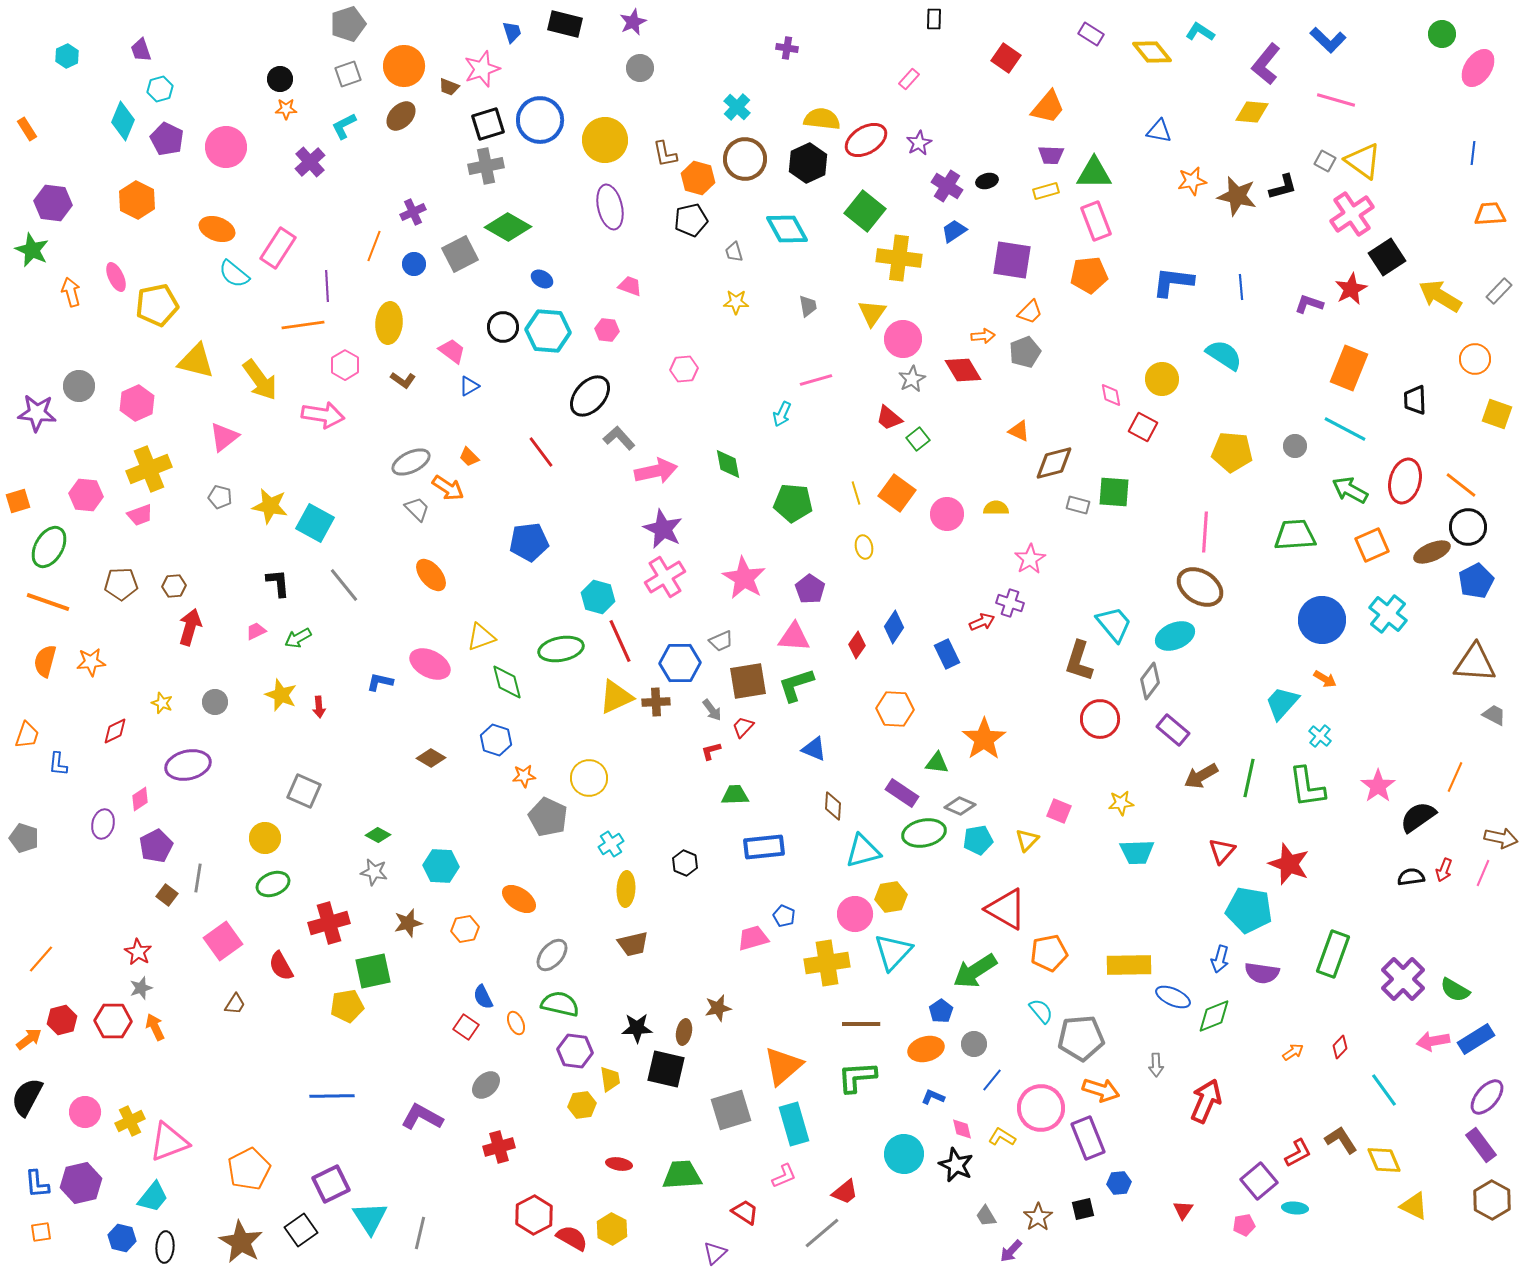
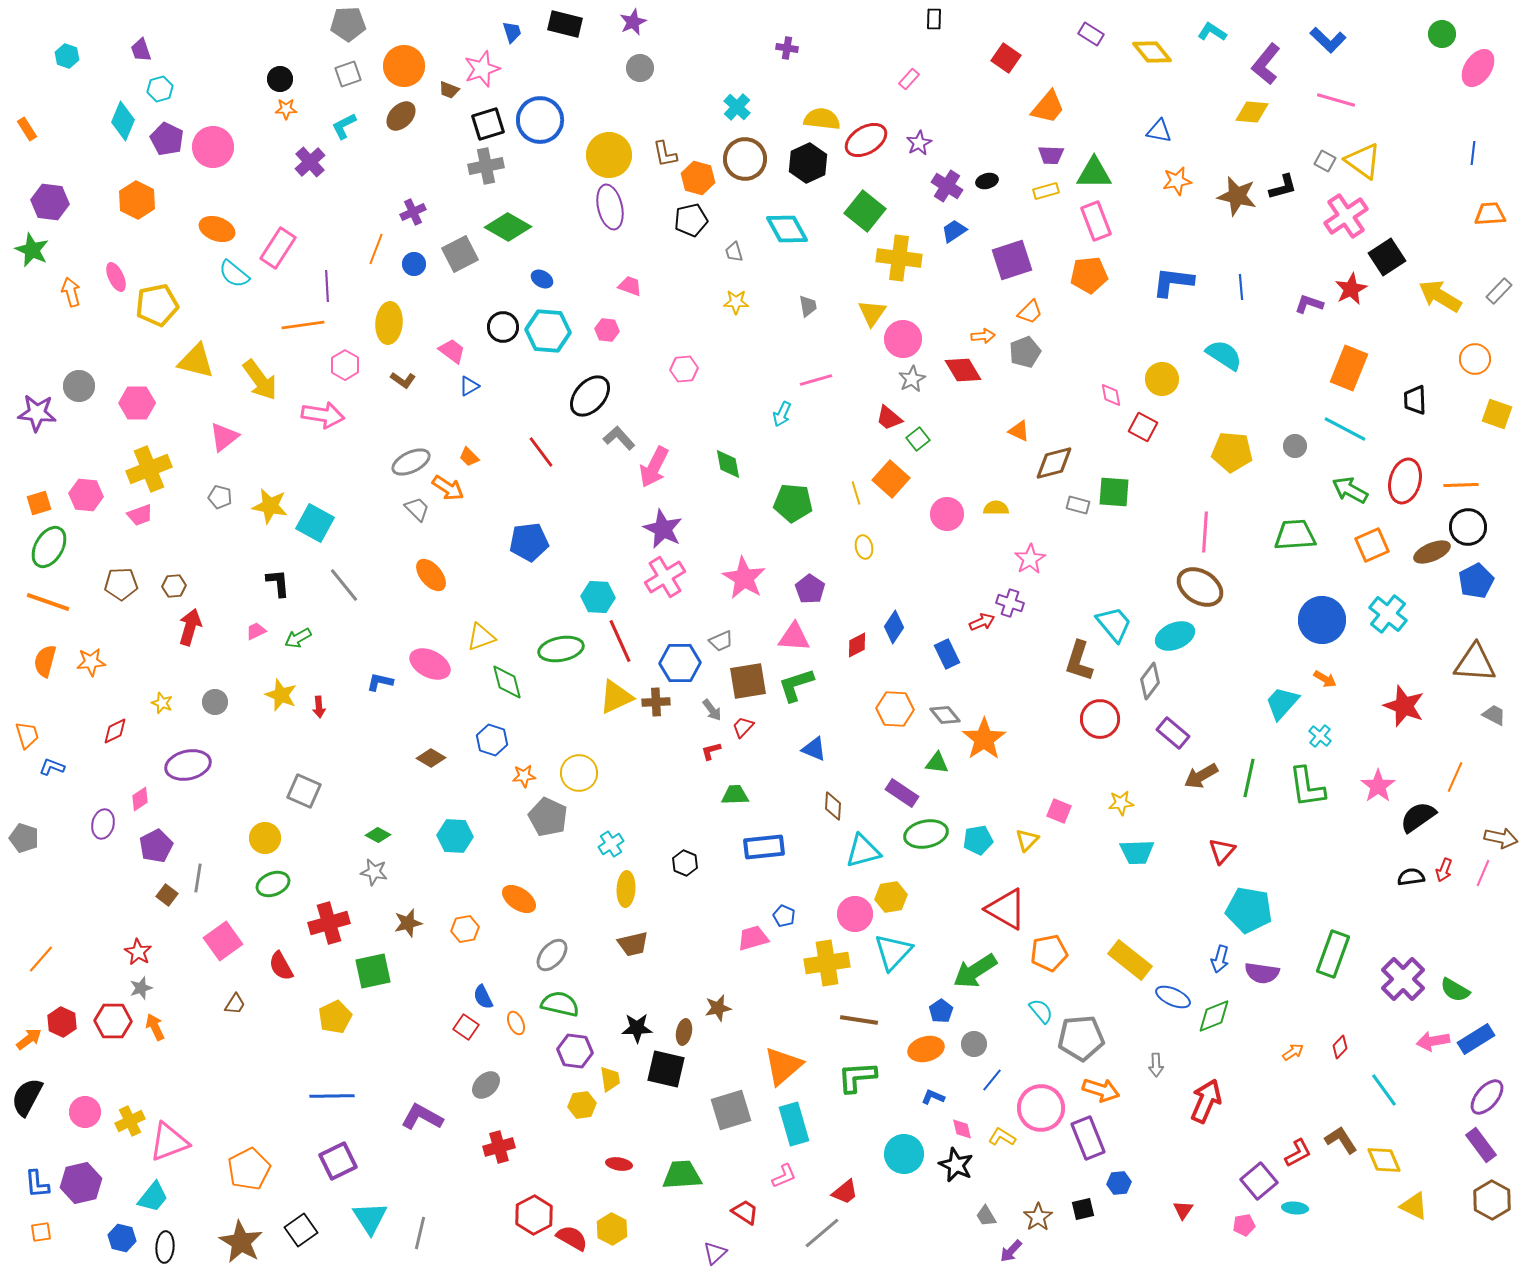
gray pentagon at (348, 24): rotated 16 degrees clockwise
cyan L-shape at (1200, 32): moved 12 px right
cyan hexagon at (67, 56): rotated 15 degrees counterclockwise
brown trapezoid at (449, 87): moved 3 px down
yellow circle at (605, 140): moved 4 px right, 15 px down
pink circle at (226, 147): moved 13 px left
orange star at (1192, 181): moved 15 px left
purple hexagon at (53, 203): moved 3 px left, 1 px up
pink cross at (1352, 214): moved 6 px left, 2 px down
orange line at (374, 246): moved 2 px right, 3 px down
purple square at (1012, 260): rotated 27 degrees counterclockwise
pink hexagon at (137, 403): rotated 24 degrees clockwise
pink arrow at (656, 471): moved 2 px left, 4 px up; rotated 129 degrees clockwise
orange line at (1461, 485): rotated 40 degrees counterclockwise
orange square at (897, 493): moved 6 px left, 14 px up; rotated 6 degrees clockwise
orange square at (18, 501): moved 21 px right, 2 px down
cyan hexagon at (598, 597): rotated 12 degrees counterclockwise
red diamond at (857, 645): rotated 28 degrees clockwise
purple rectangle at (1173, 730): moved 3 px down
orange trapezoid at (27, 735): rotated 36 degrees counterclockwise
blue hexagon at (496, 740): moved 4 px left
blue L-shape at (58, 764): moved 6 px left, 3 px down; rotated 105 degrees clockwise
yellow circle at (589, 778): moved 10 px left, 5 px up
gray diamond at (960, 806): moved 15 px left, 91 px up; rotated 28 degrees clockwise
green ellipse at (924, 833): moved 2 px right, 1 px down
red star at (1289, 864): moved 115 px right, 158 px up
cyan hexagon at (441, 866): moved 14 px right, 30 px up
yellow rectangle at (1129, 965): moved 1 px right, 5 px up; rotated 39 degrees clockwise
yellow pentagon at (347, 1006): moved 12 px left, 11 px down; rotated 16 degrees counterclockwise
red hexagon at (62, 1020): moved 2 px down; rotated 20 degrees counterclockwise
brown line at (861, 1024): moved 2 px left, 4 px up; rotated 9 degrees clockwise
purple square at (331, 1184): moved 7 px right, 23 px up
